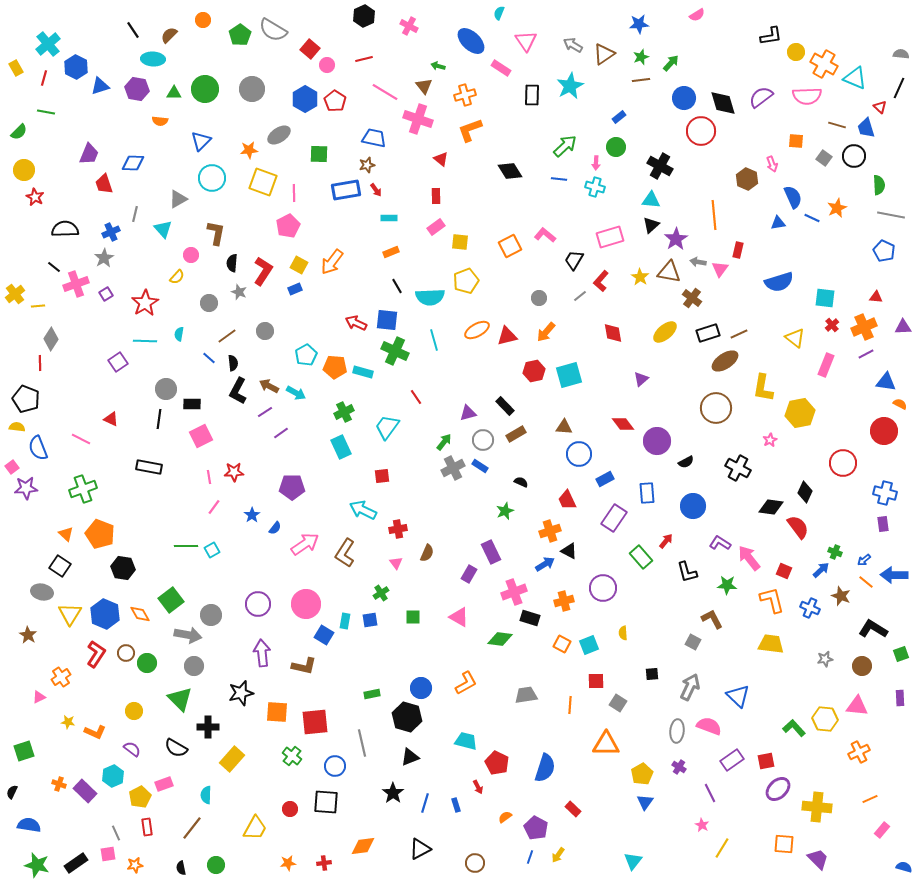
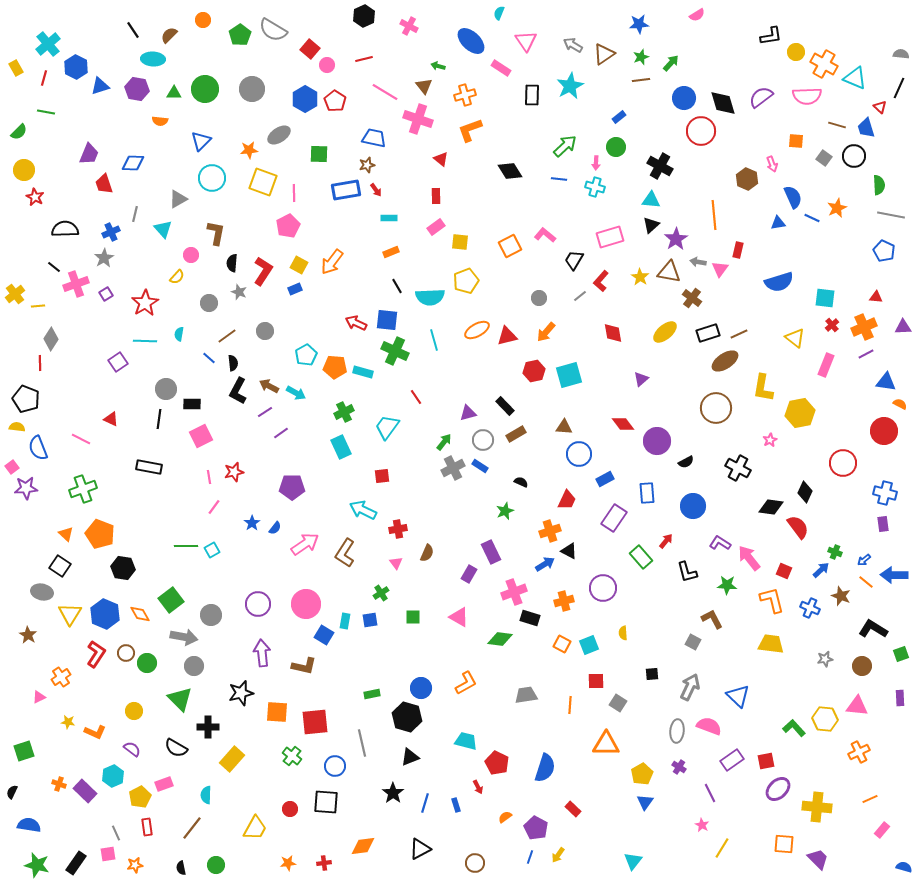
red star at (234, 472): rotated 12 degrees counterclockwise
red trapezoid at (567, 500): rotated 130 degrees counterclockwise
blue star at (252, 515): moved 8 px down
gray arrow at (188, 635): moved 4 px left, 2 px down
black rectangle at (76, 863): rotated 20 degrees counterclockwise
